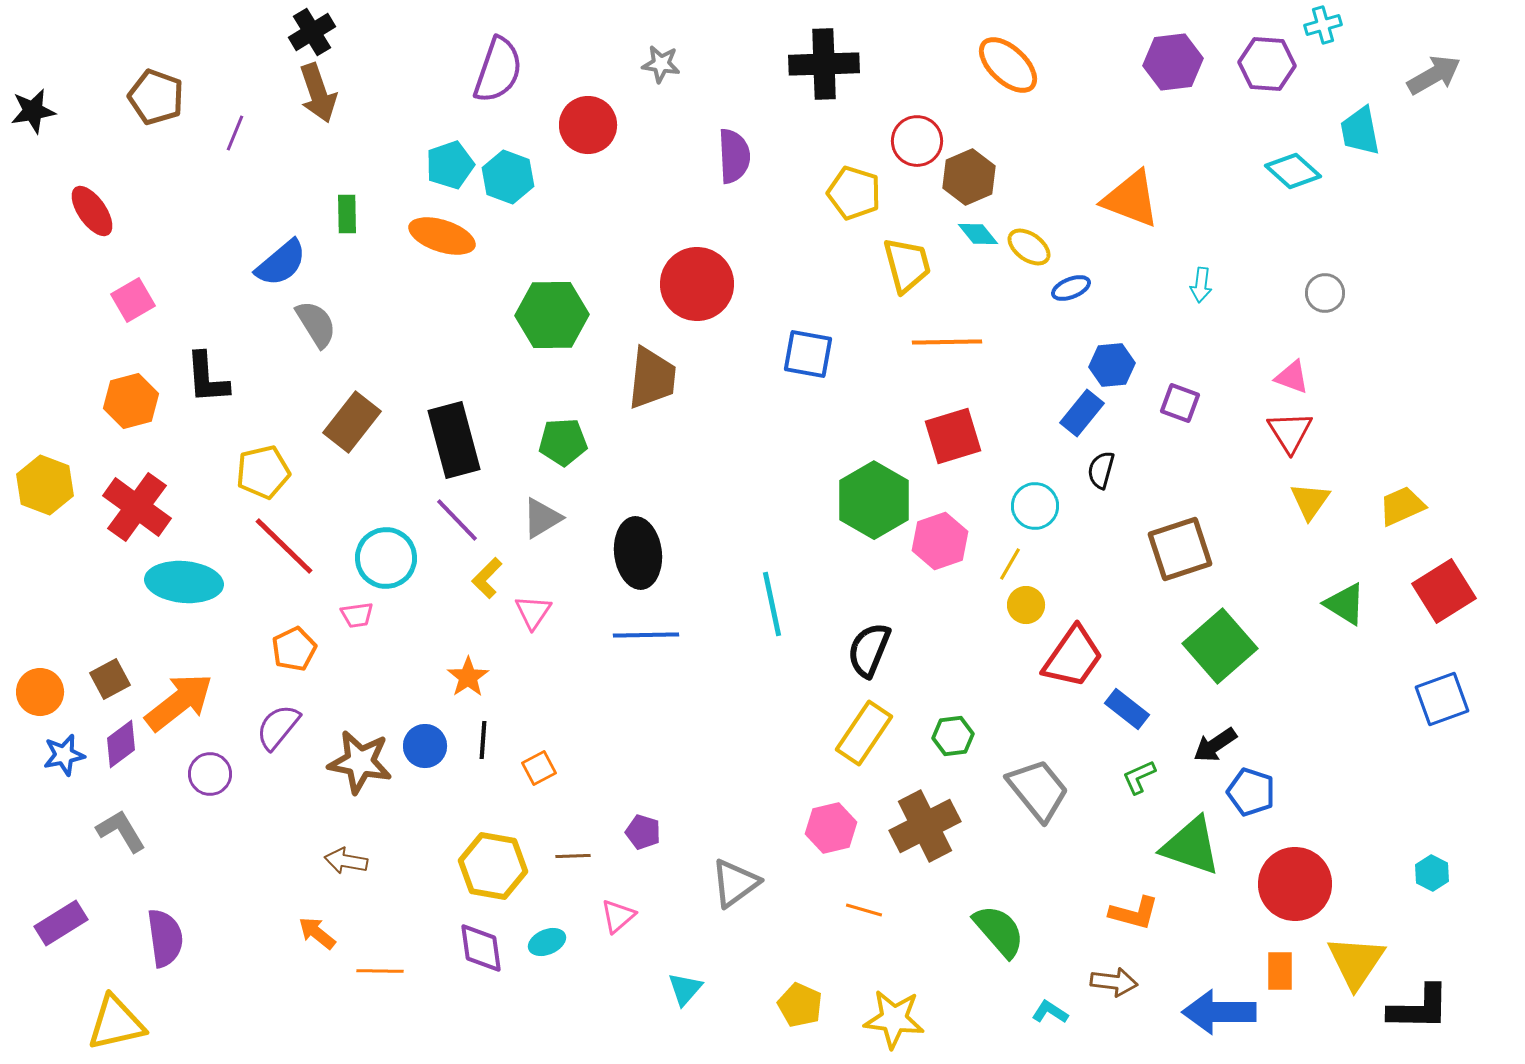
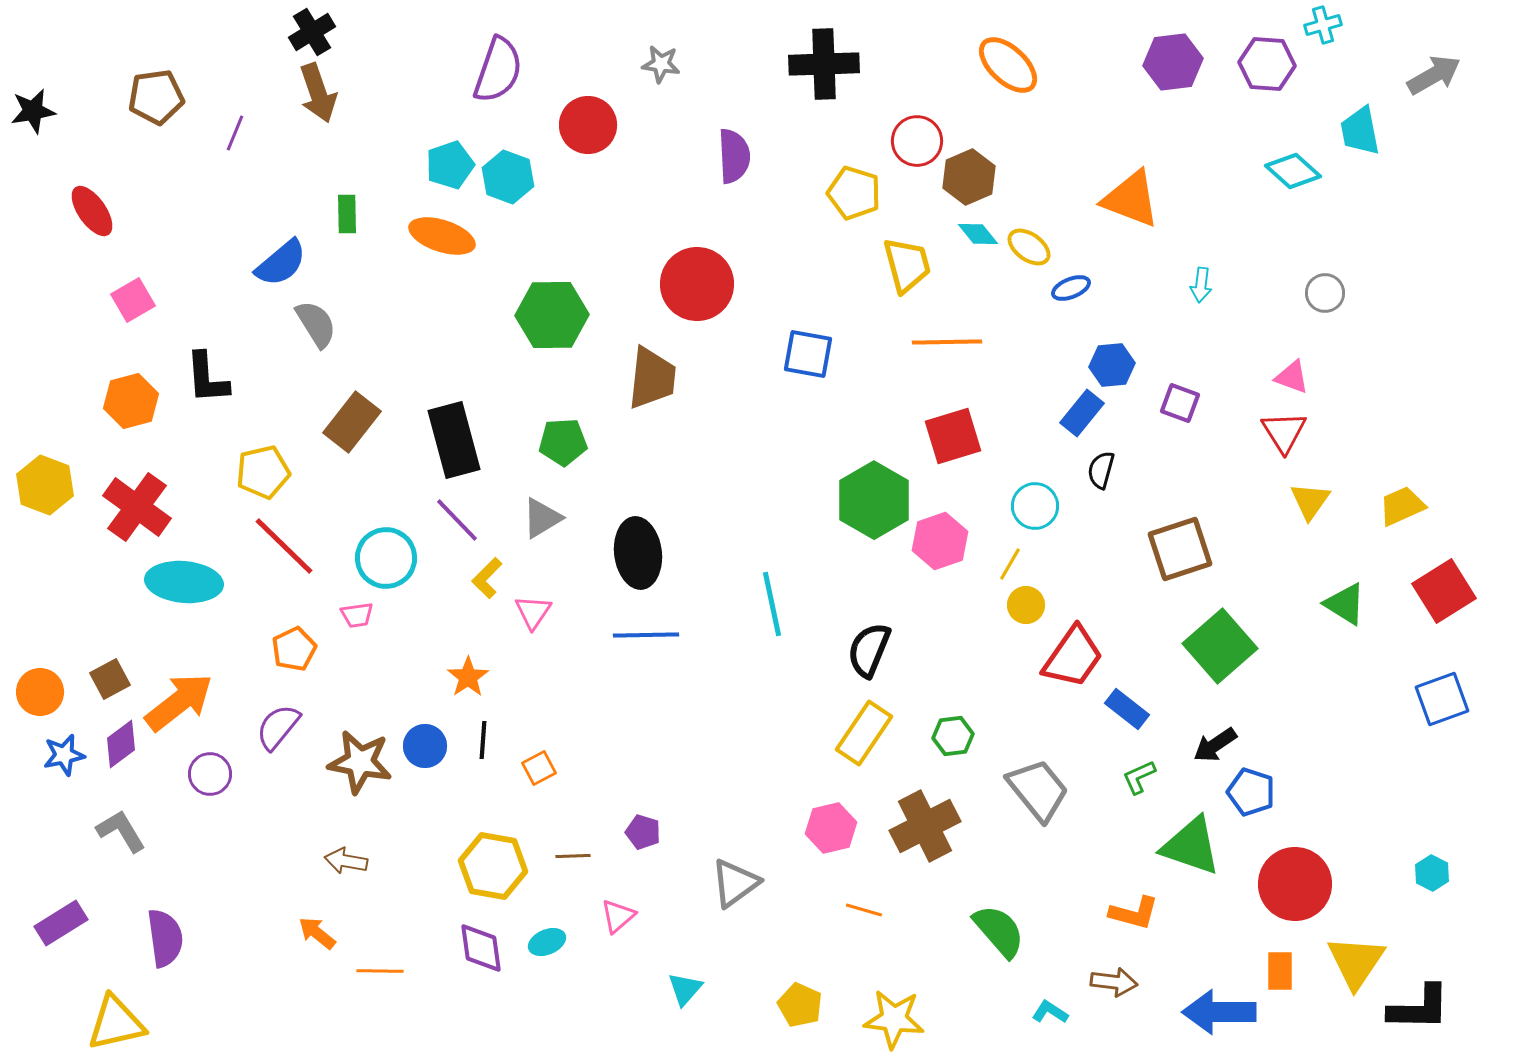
brown pentagon at (156, 97): rotated 28 degrees counterclockwise
red triangle at (1290, 432): moved 6 px left
